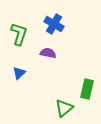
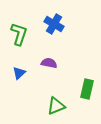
purple semicircle: moved 1 px right, 10 px down
green triangle: moved 8 px left, 2 px up; rotated 18 degrees clockwise
